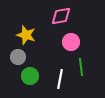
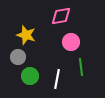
white line: moved 3 px left
